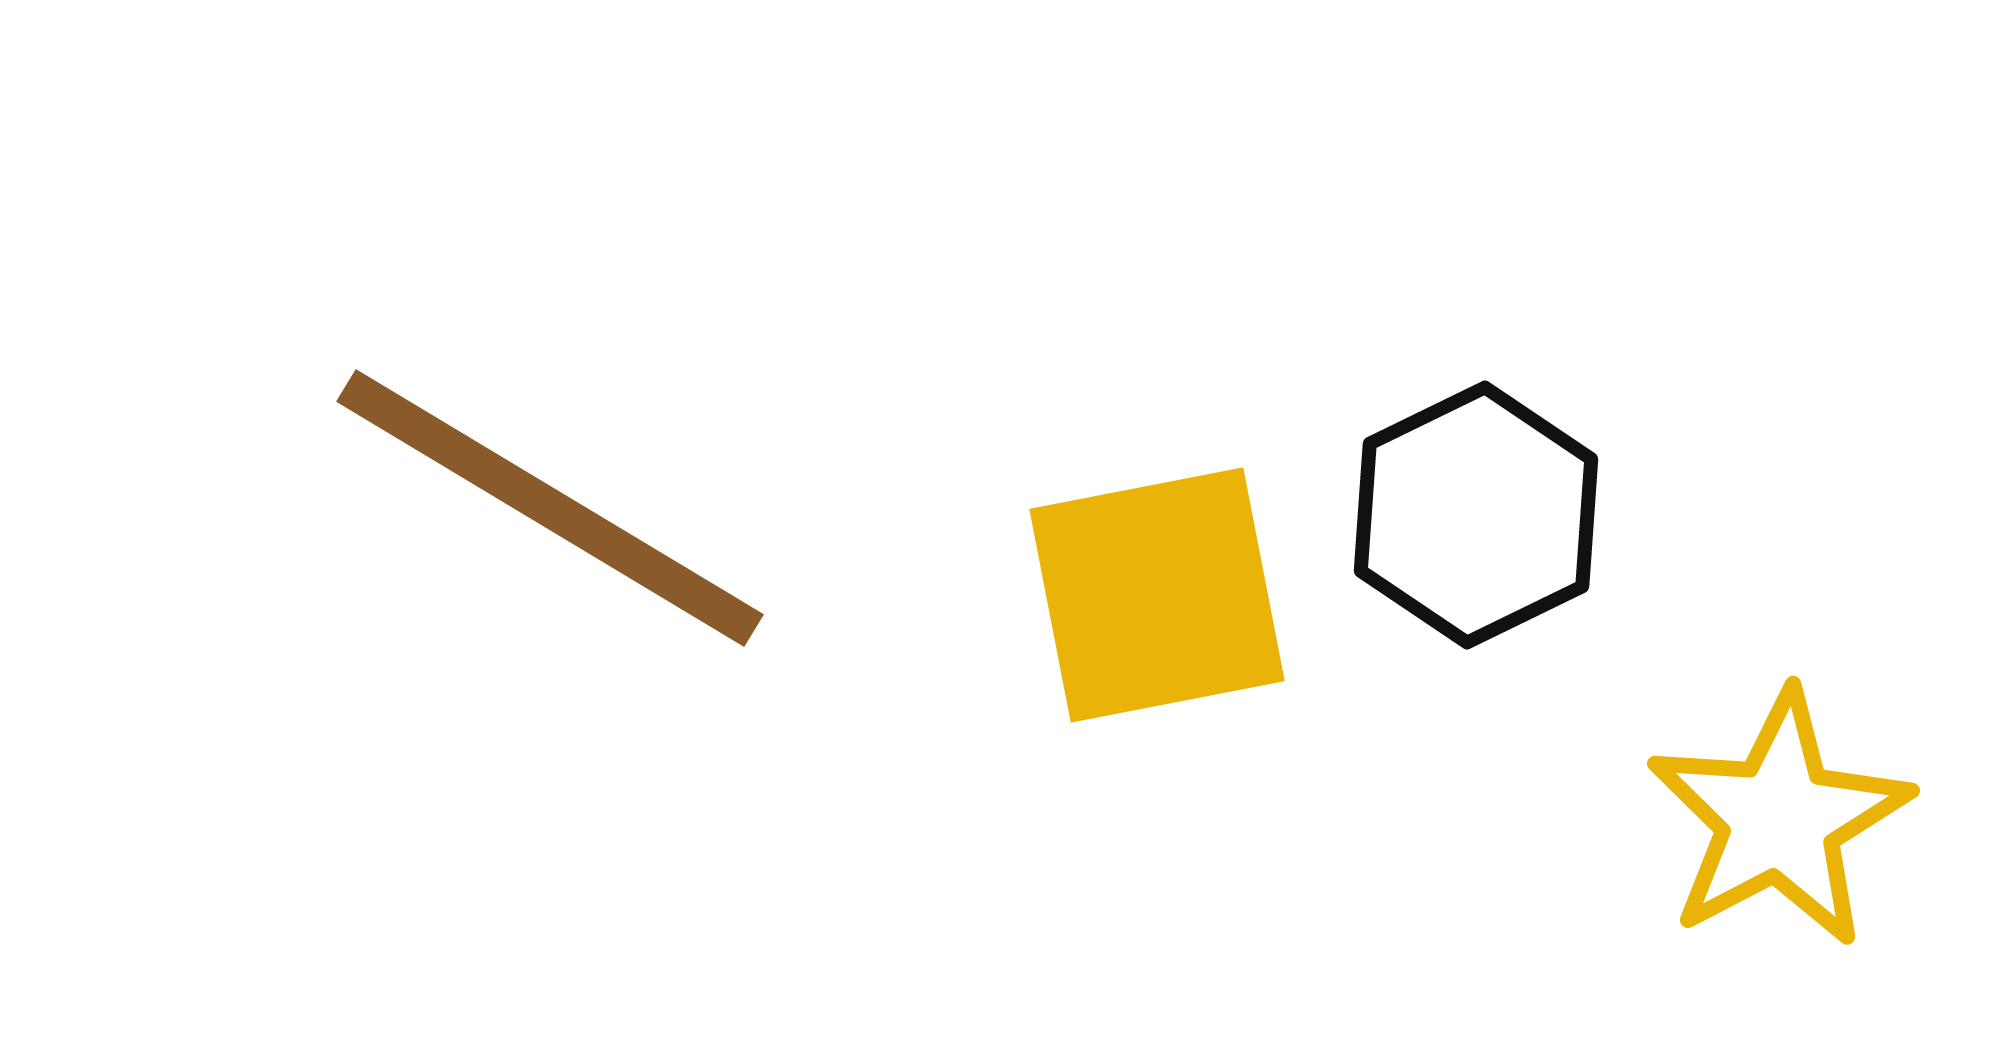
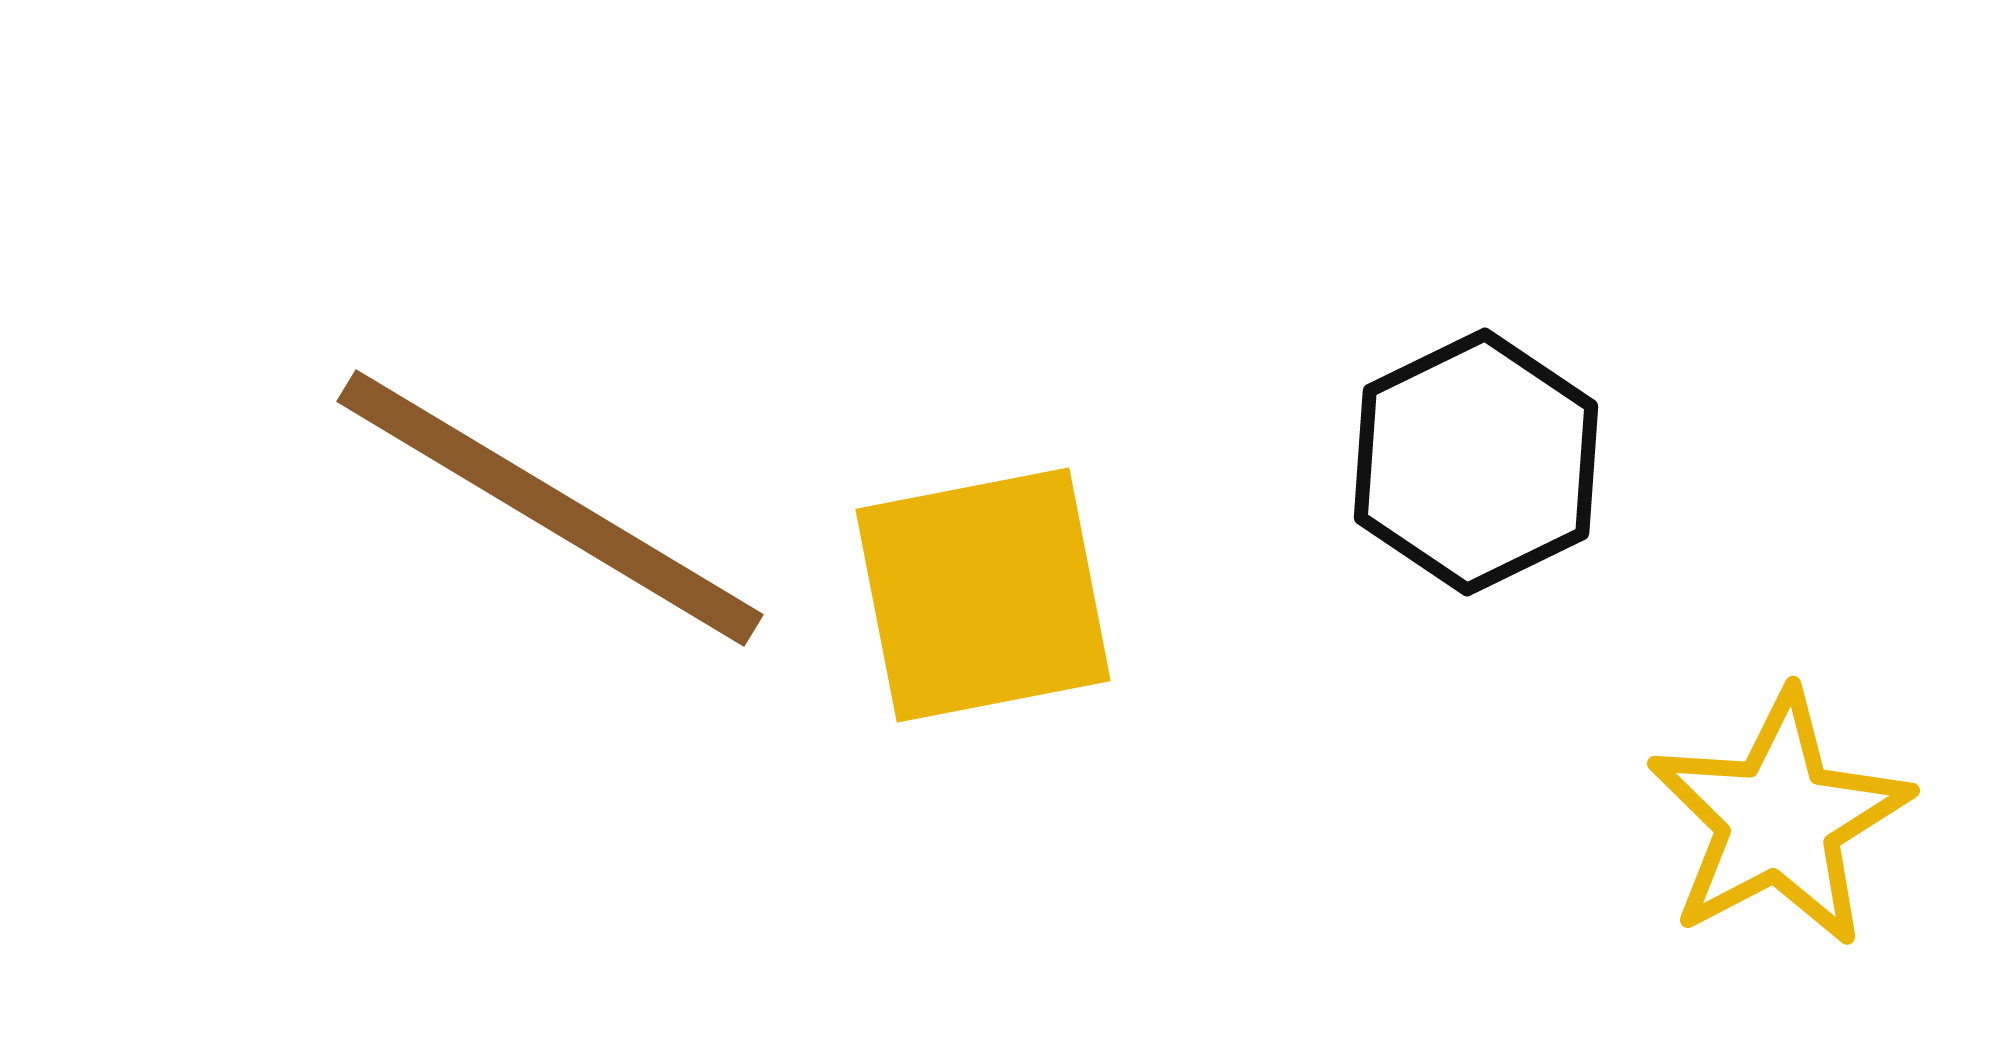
black hexagon: moved 53 px up
yellow square: moved 174 px left
